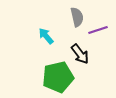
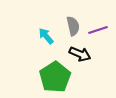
gray semicircle: moved 4 px left, 9 px down
black arrow: rotated 30 degrees counterclockwise
green pentagon: moved 3 px left; rotated 20 degrees counterclockwise
